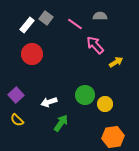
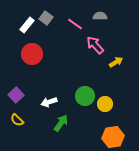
green circle: moved 1 px down
